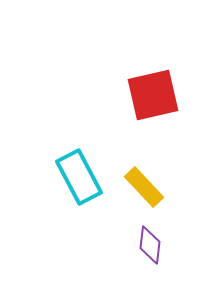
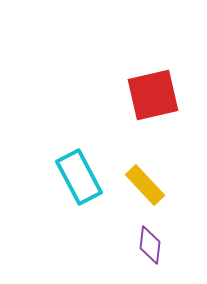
yellow rectangle: moved 1 px right, 2 px up
